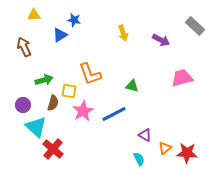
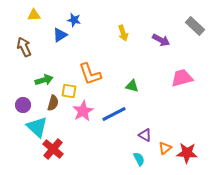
cyan triangle: moved 1 px right
